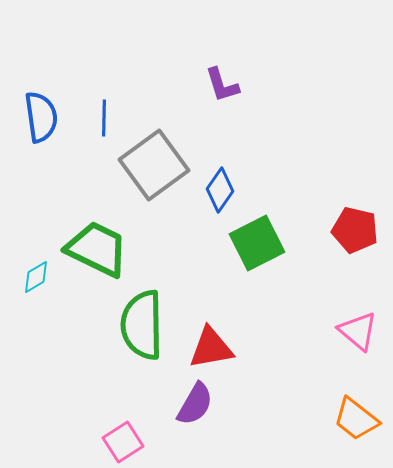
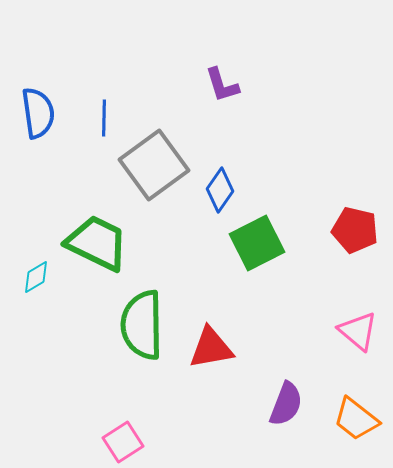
blue semicircle: moved 3 px left, 4 px up
green trapezoid: moved 6 px up
purple semicircle: moved 91 px right; rotated 9 degrees counterclockwise
